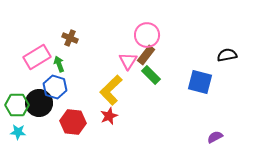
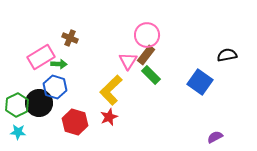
pink rectangle: moved 4 px right
green arrow: rotated 112 degrees clockwise
blue square: rotated 20 degrees clockwise
green hexagon: rotated 25 degrees counterclockwise
red star: moved 1 px down
red hexagon: moved 2 px right; rotated 10 degrees clockwise
